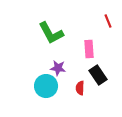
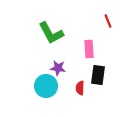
black rectangle: rotated 42 degrees clockwise
